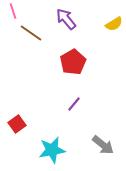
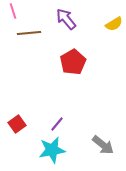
brown line: moved 2 px left; rotated 40 degrees counterclockwise
purple line: moved 17 px left, 20 px down
